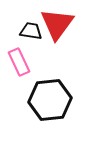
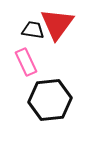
black trapezoid: moved 2 px right, 1 px up
pink rectangle: moved 7 px right
